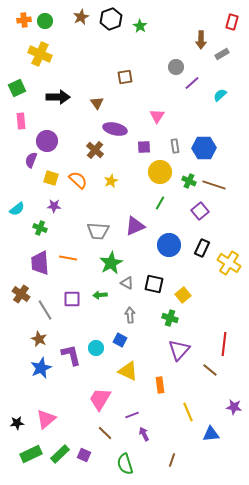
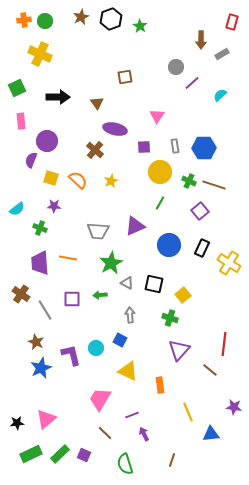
brown star at (39, 339): moved 3 px left, 3 px down
